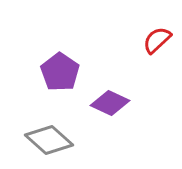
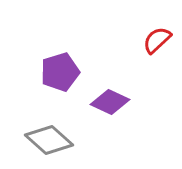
purple pentagon: rotated 21 degrees clockwise
purple diamond: moved 1 px up
